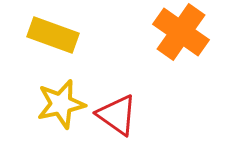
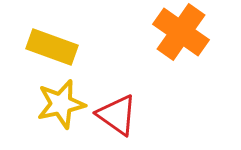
yellow rectangle: moved 1 px left, 12 px down
